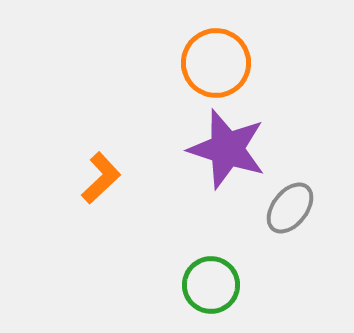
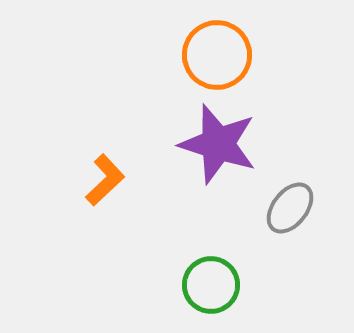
orange circle: moved 1 px right, 8 px up
purple star: moved 9 px left, 5 px up
orange L-shape: moved 4 px right, 2 px down
